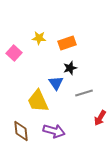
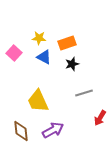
black star: moved 2 px right, 4 px up
blue triangle: moved 12 px left, 26 px up; rotated 28 degrees counterclockwise
purple arrow: moved 1 px left, 1 px up; rotated 45 degrees counterclockwise
